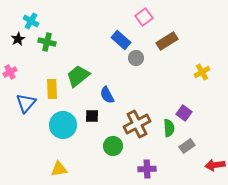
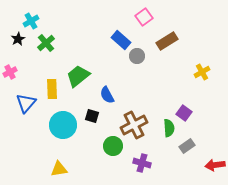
cyan cross: rotated 28 degrees clockwise
green cross: moved 1 px left, 1 px down; rotated 36 degrees clockwise
gray circle: moved 1 px right, 2 px up
black square: rotated 16 degrees clockwise
brown cross: moved 3 px left, 1 px down
purple cross: moved 5 px left, 6 px up; rotated 18 degrees clockwise
